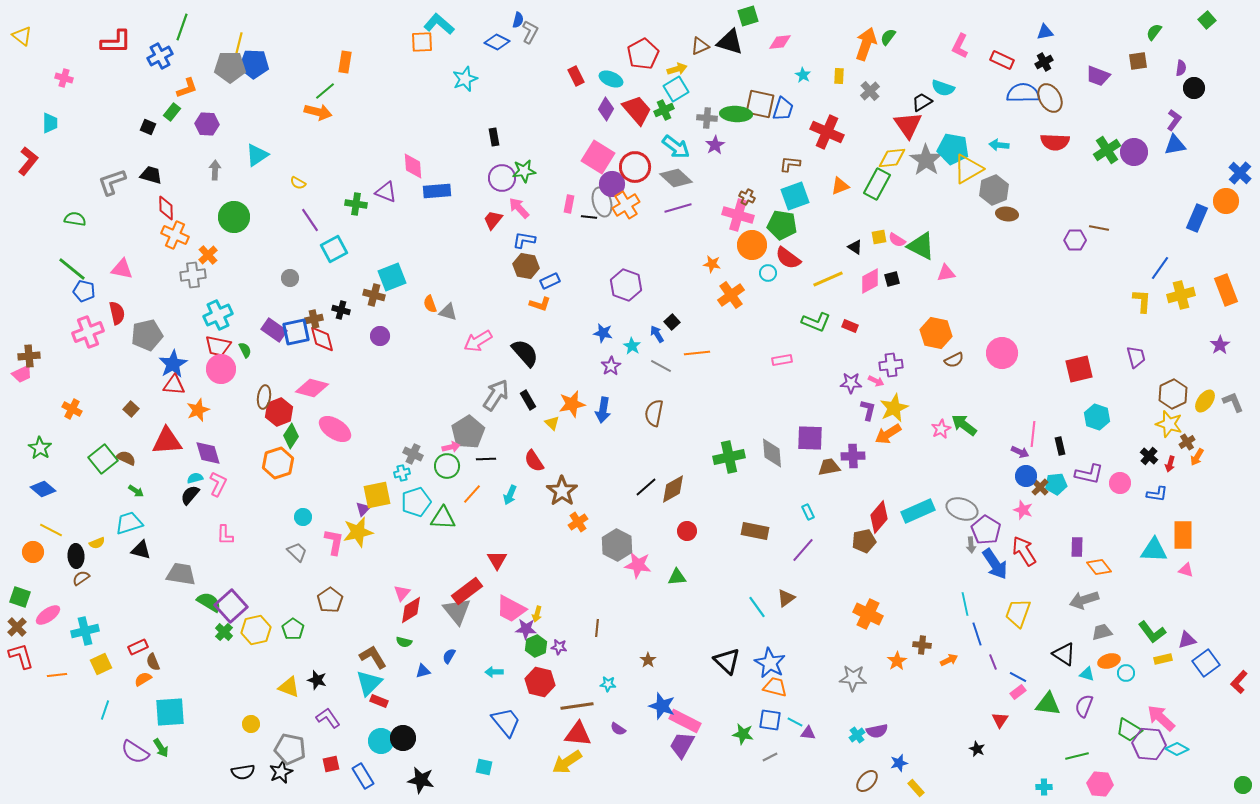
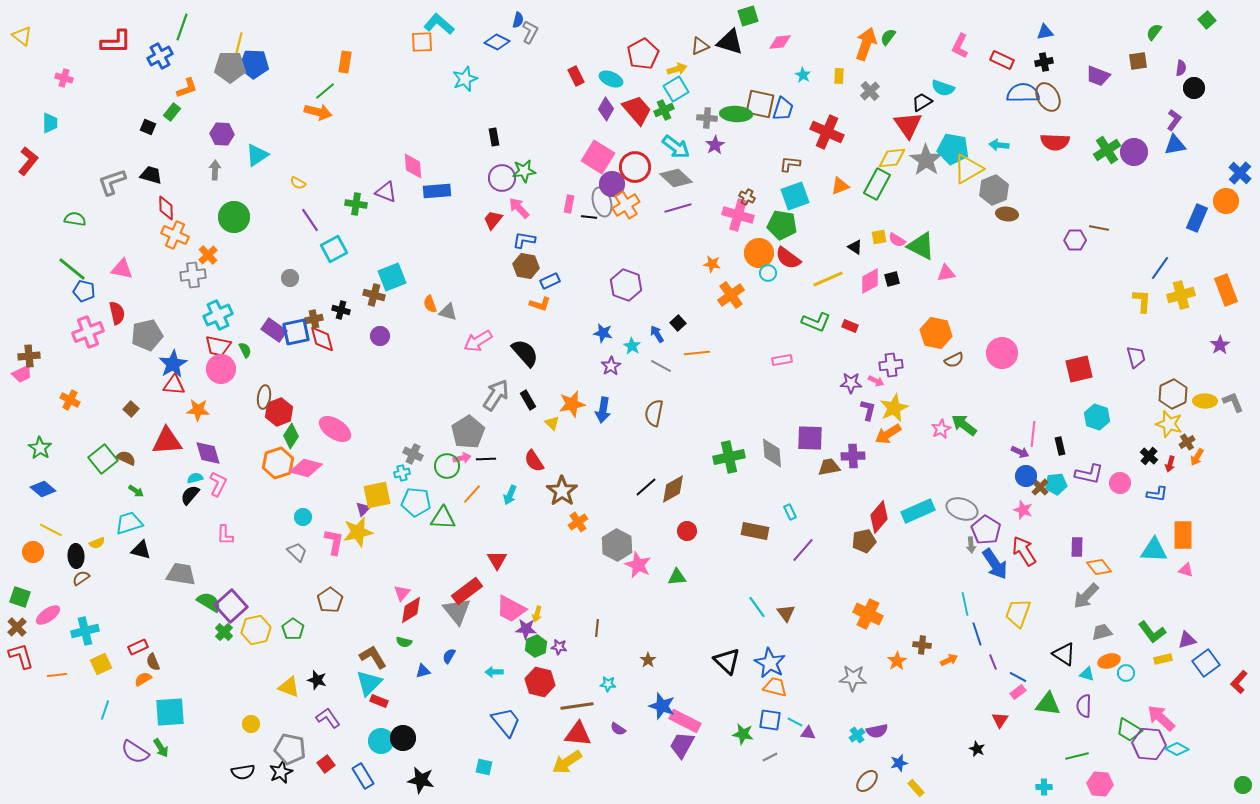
black cross at (1044, 62): rotated 18 degrees clockwise
brown ellipse at (1050, 98): moved 2 px left, 1 px up
purple hexagon at (207, 124): moved 15 px right, 10 px down
orange circle at (752, 245): moved 7 px right, 8 px down
black square at (672, 322): moved 6 px right, 1 px down
pink diamond at (312, 388): moved 6 px left, 80 px down
yellow ellipse at (1205, 401): rotated 55 degrees clockwise
orange cross at (72, 409): moved 2 px left, 9 px up
orange star at (198, 410): rotated 25 degrees clockwise
pink arrow at (451, 447): moved 11 px right, 11 px down
cyan pentagon at (416, 502): rotated 24 degrees clockwise
cyan rectangle at (808, 512): moved 18 px left
pink star at (638, 565): rotated 16 degrees clockwise
brown triangle at (786, 598): moved 15 px down; rotated 30 degrees counterclockwise
gray arrow at (1084, 600): moved 2 px right, 4 px up; rotated 28 degrees counterclockwise
purple semicircle at (1084, 706): rotated 20 degrees counterclockwise
red square at (331, 764): moved 5 px left; rotated 24 degrees counterclockwise
